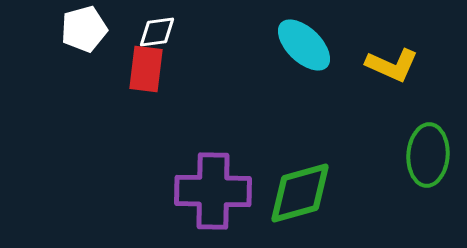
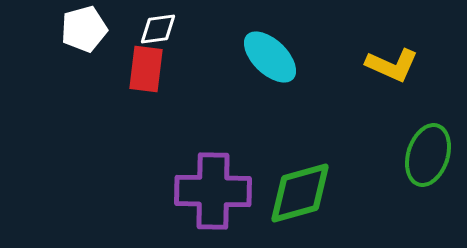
white diamond: moved 1 px right, 3 px up
cyan ellipse: moved 34 px left, 12 px down
green ellipse: rotated 14 degrees clockwise
